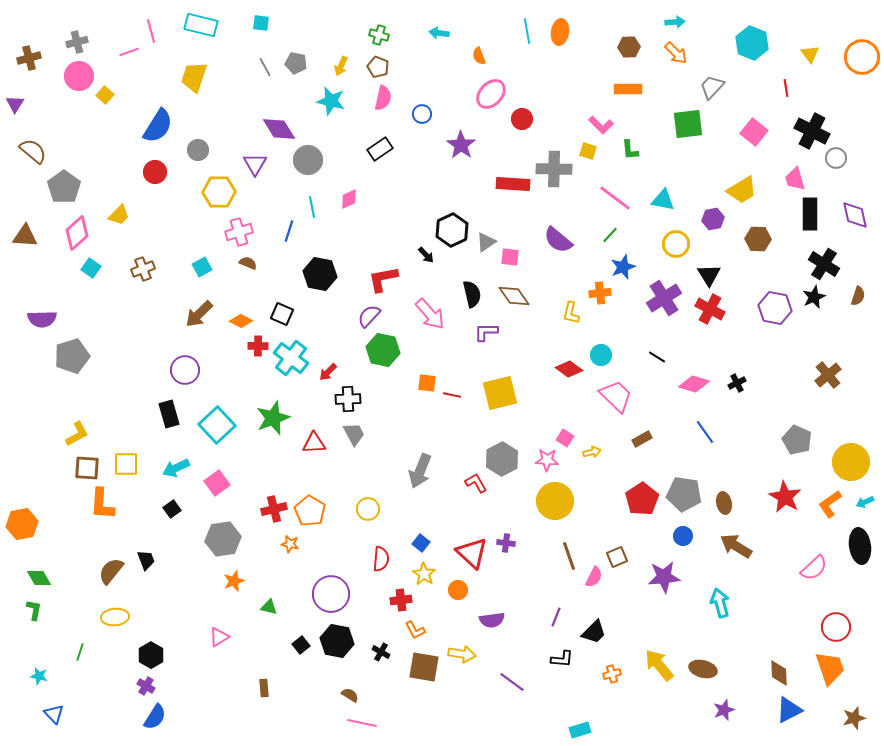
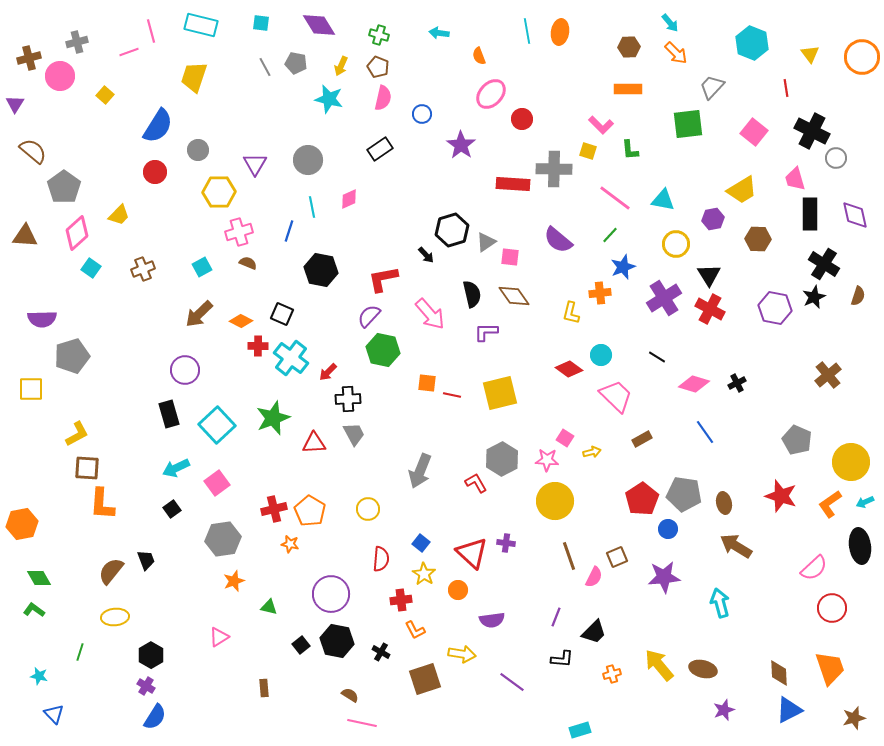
cyan arrow at (675, 22): moved 5 px left, 1 px down; rotated 54 degrees clockwise
pink circle at (79, 76): moved 19 px left
cyan star at (331, 101): moved 2 px left, 2 px up
purple diamond at (279, 129): moved 40 px right, 104 px up
black hexagon at (452, 230): rotated 8 degrees clockwise
black hexagon at (320, 274): moved 1 px right, 4 px up
yellow square at (126, 464): moved 95 px left, 75 px up
red star at (785, 497): moved 4 px left, 1 px up; rotated 12 degrees counterclockwise
blue circle at (683, 536): moved 15 px left, 7 px up
green L-shape at (34, 610): rotated 65 degrees counterclockwise
red circle at (836, 627): moved 4 px left, 19 px up
brown square at (424, 667): moved 1 px right, 12 px down; rotated 28 degrees counterclockwise
